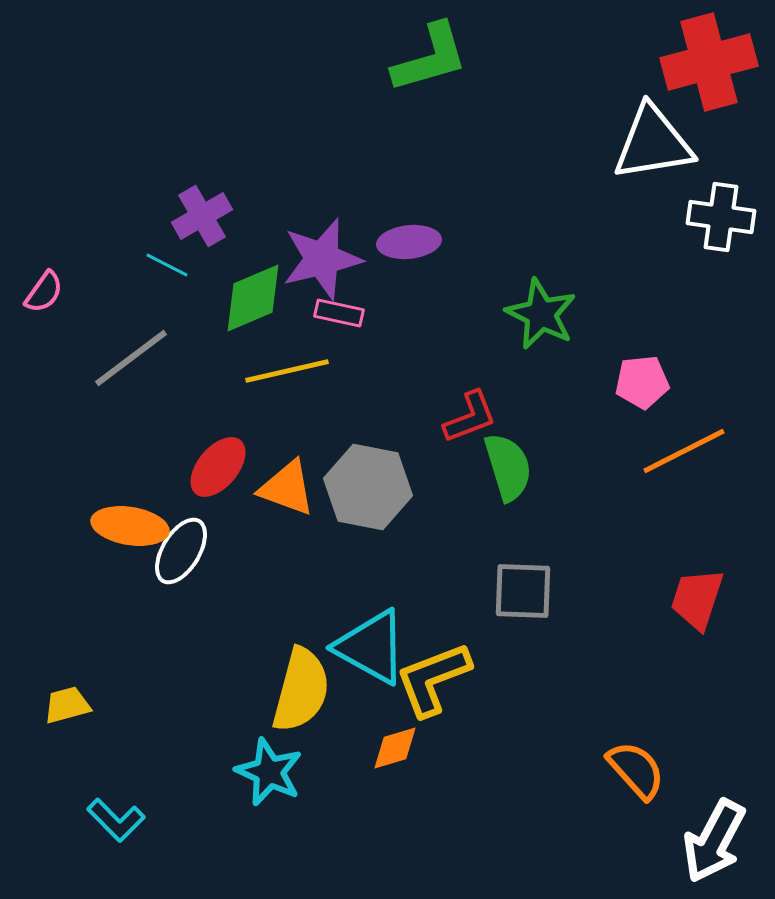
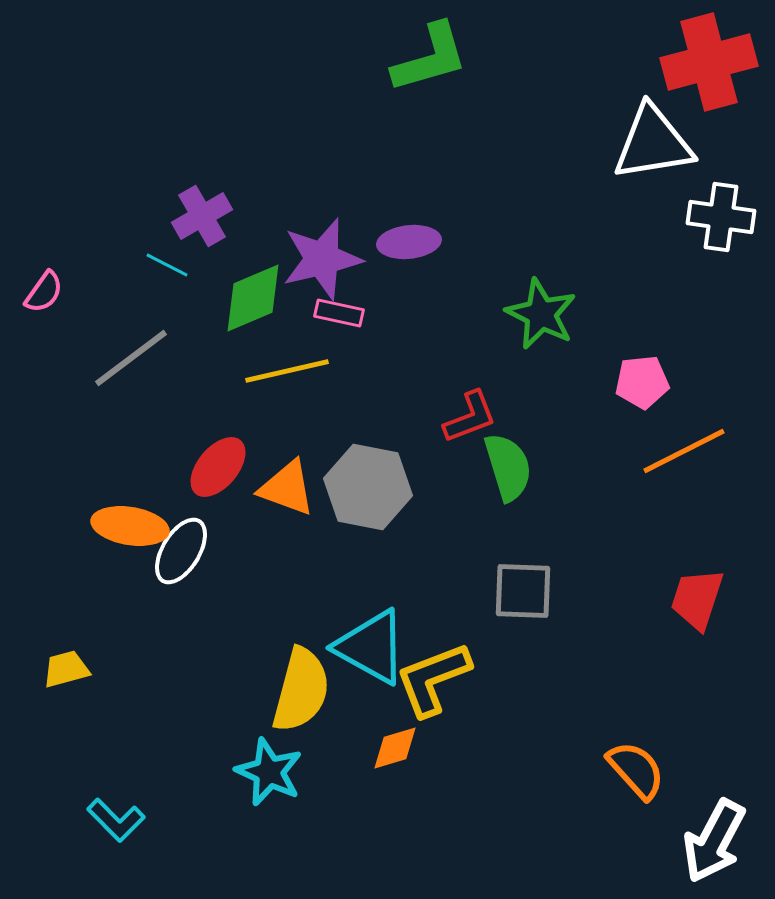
yellow trapezoid: moved 1 px left, 36 px up
